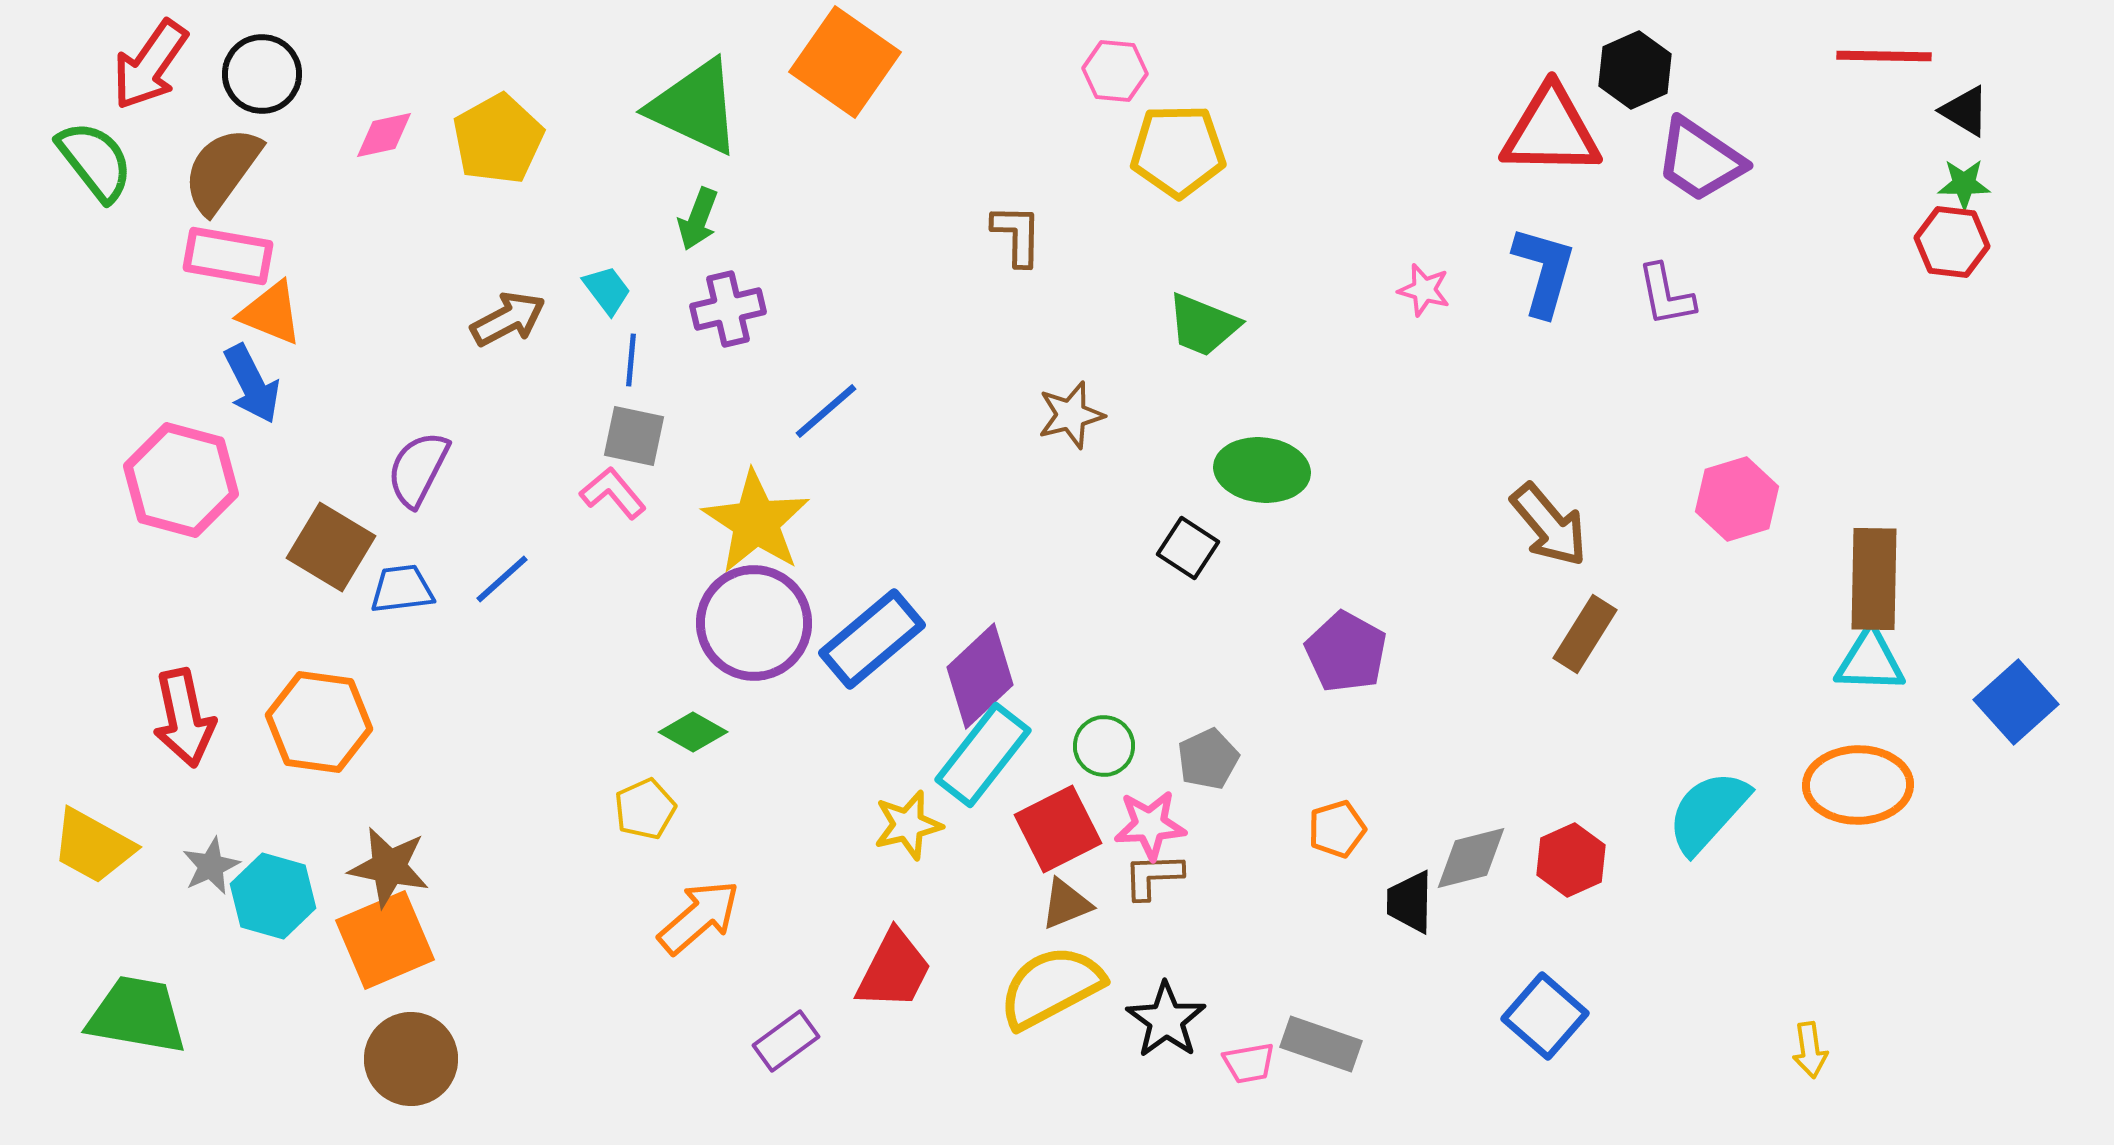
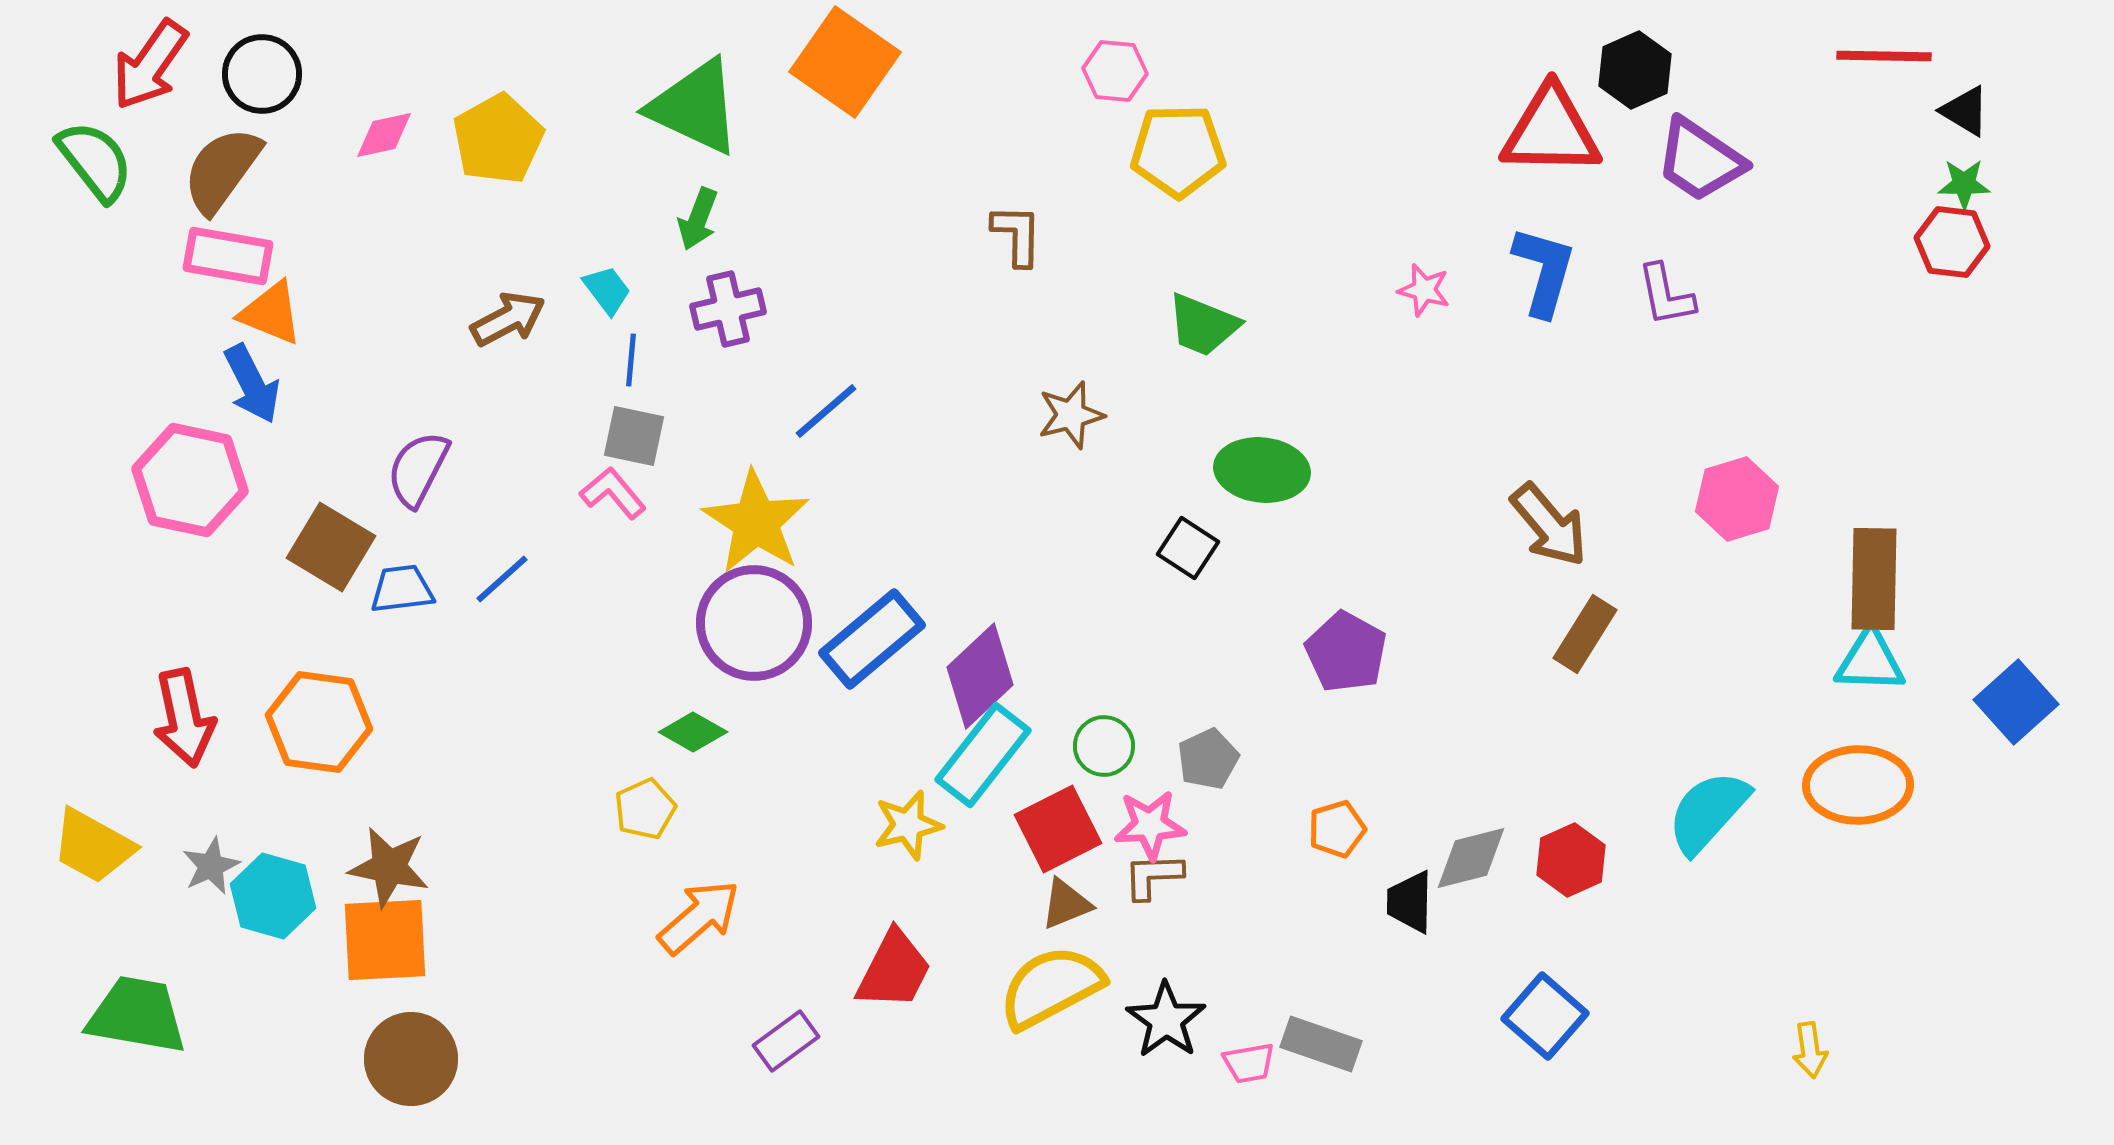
pink hexagon at (181, 480): moved 9 px right; rotated 3 degrees counterclockwise
orange square at (385, 940): rotated 20 degrees clockwise
